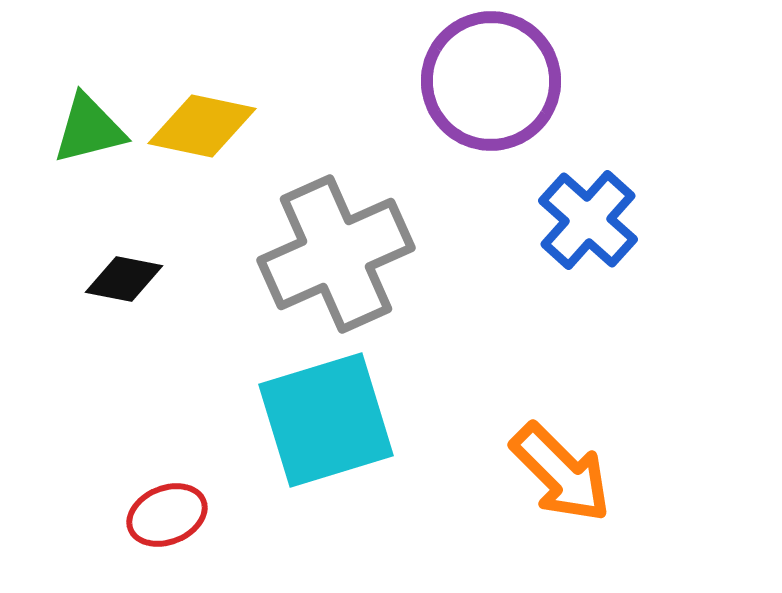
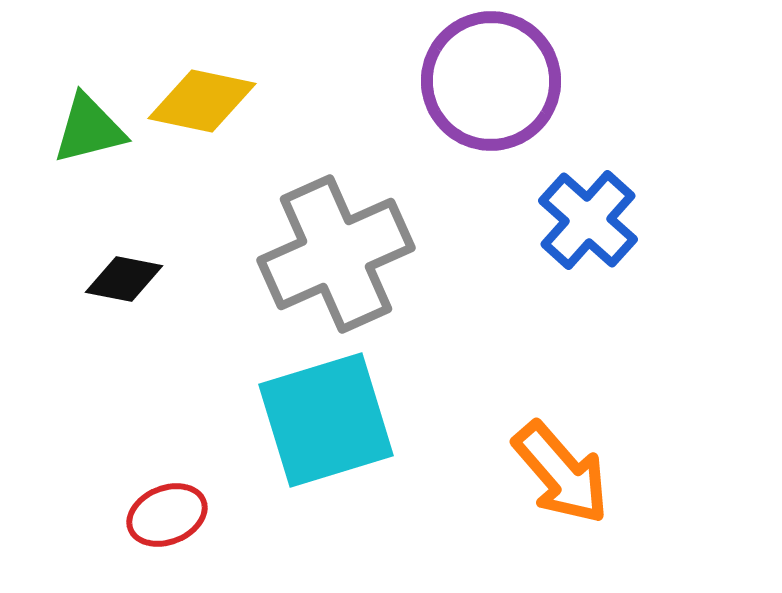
yellow diamond: moved 25 px up
orange arrow: rotated 4 degrees clockwise
